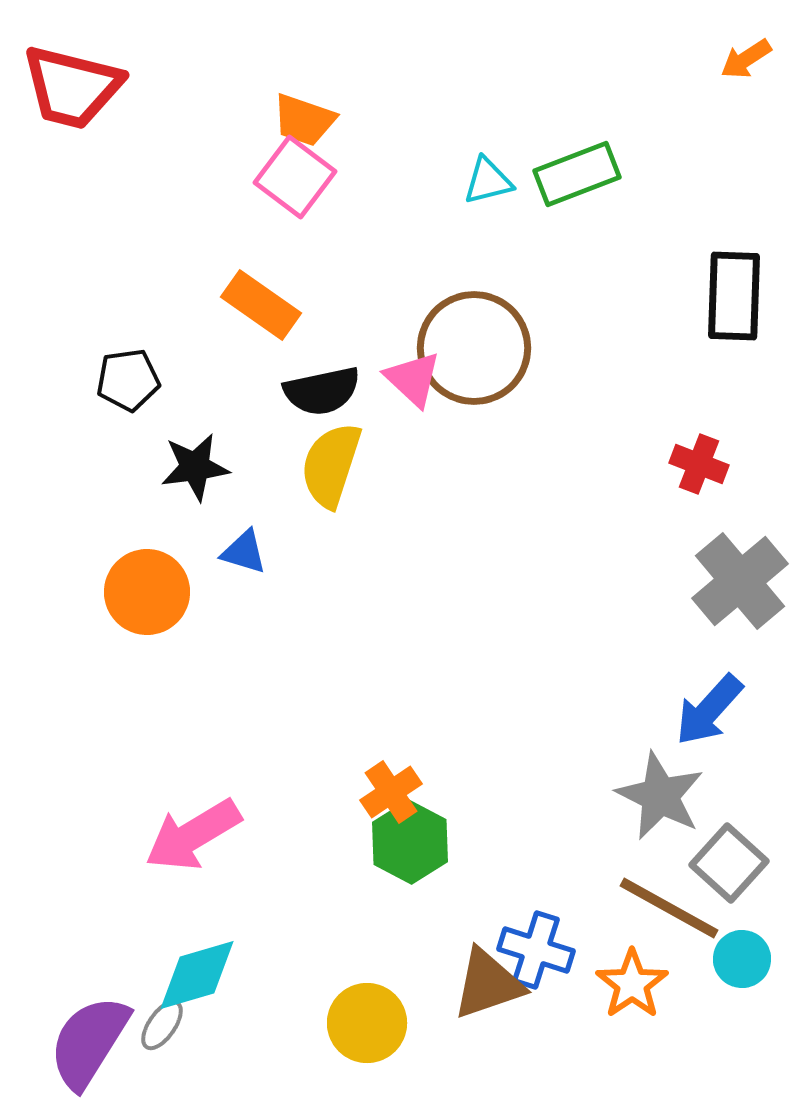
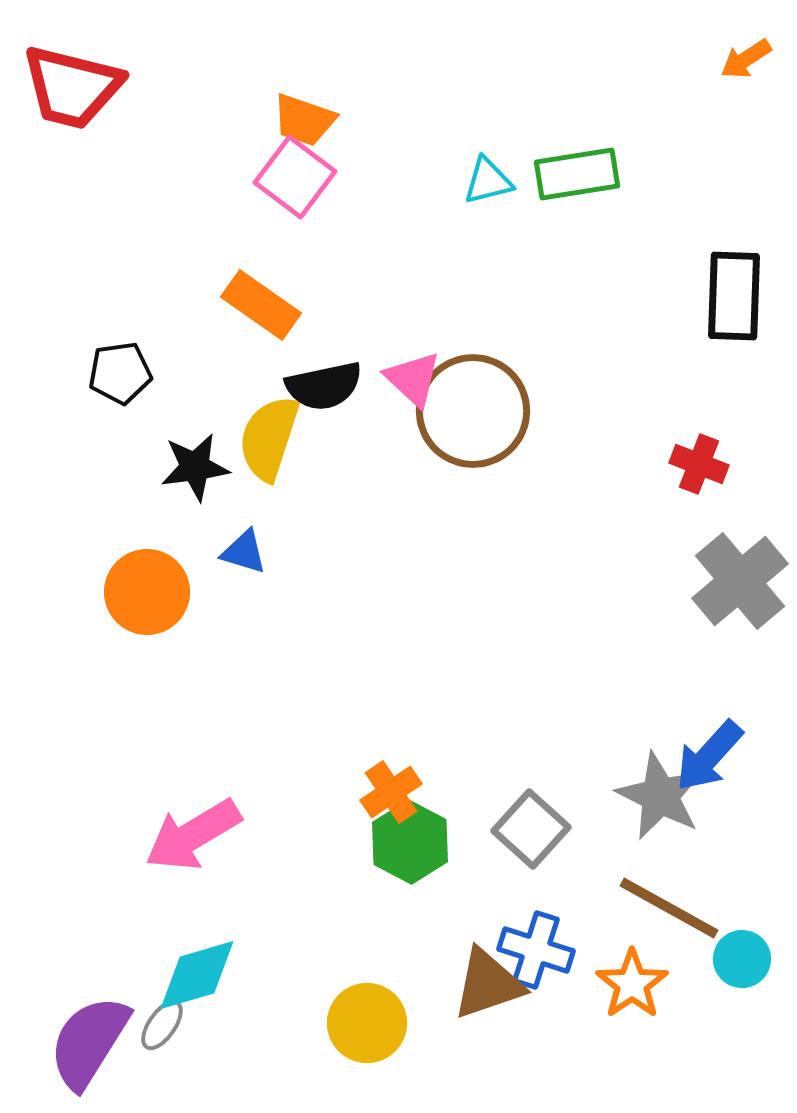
green rectangle: rotated 12 degrees clockwise
brown circle: moved 1 px left, 63 px down
black pentagon: moved 8 px left, 7 px up
black semicircle: moved 2 px right, 5 px up
yellow semicircle: moved 62 px left, 27 px up
blue arrow: moved 46 px down
gray square: moved 198 px left, 34 px up
